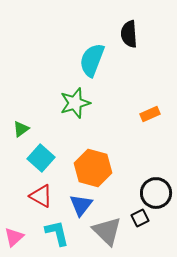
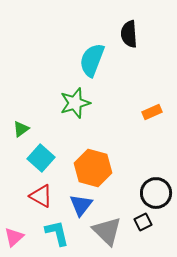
orange rectangle: moved 2 px right, 2 px up
black square: moved 3 px right, 4 px down
